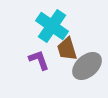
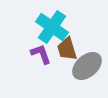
cyan cross: moved 1 px down
purple L-shape: moved 2 px right, 6 px up
